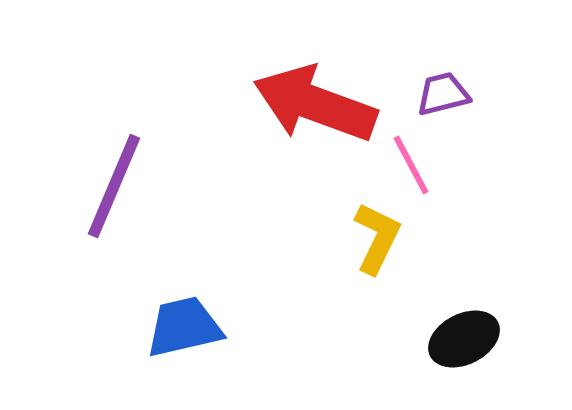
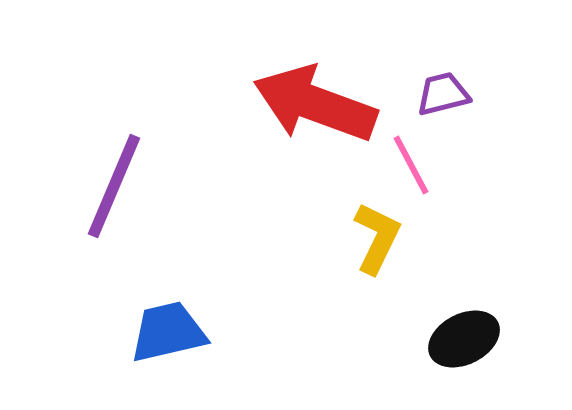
blue trapezoid: moved 16 px left, 5 px down
